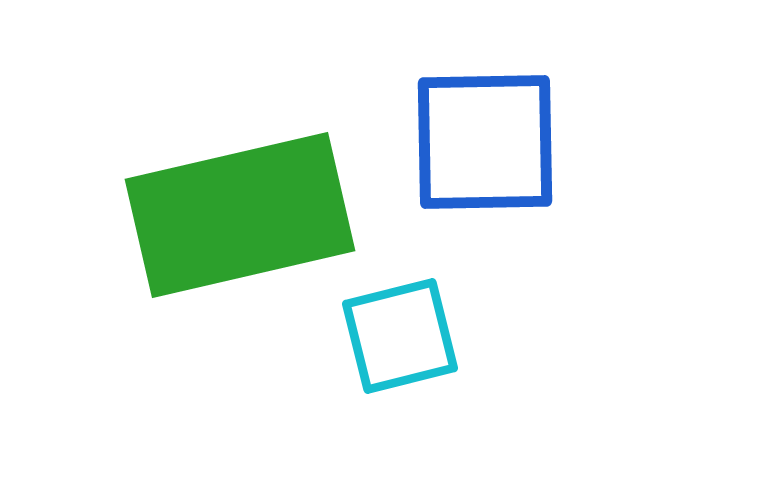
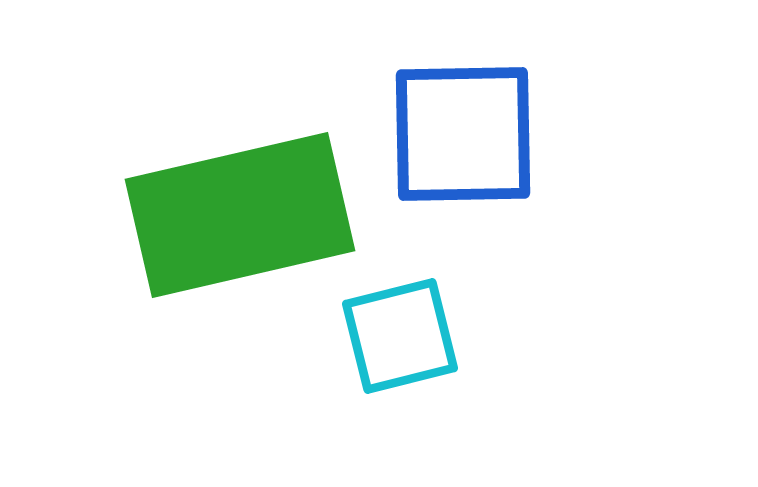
blue square: moved 22 px left, 8 px up
